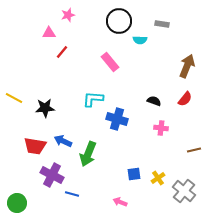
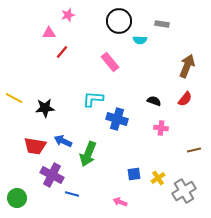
gray cross: rotated 20 degrees clockwise
green circle: moved 5 px up
